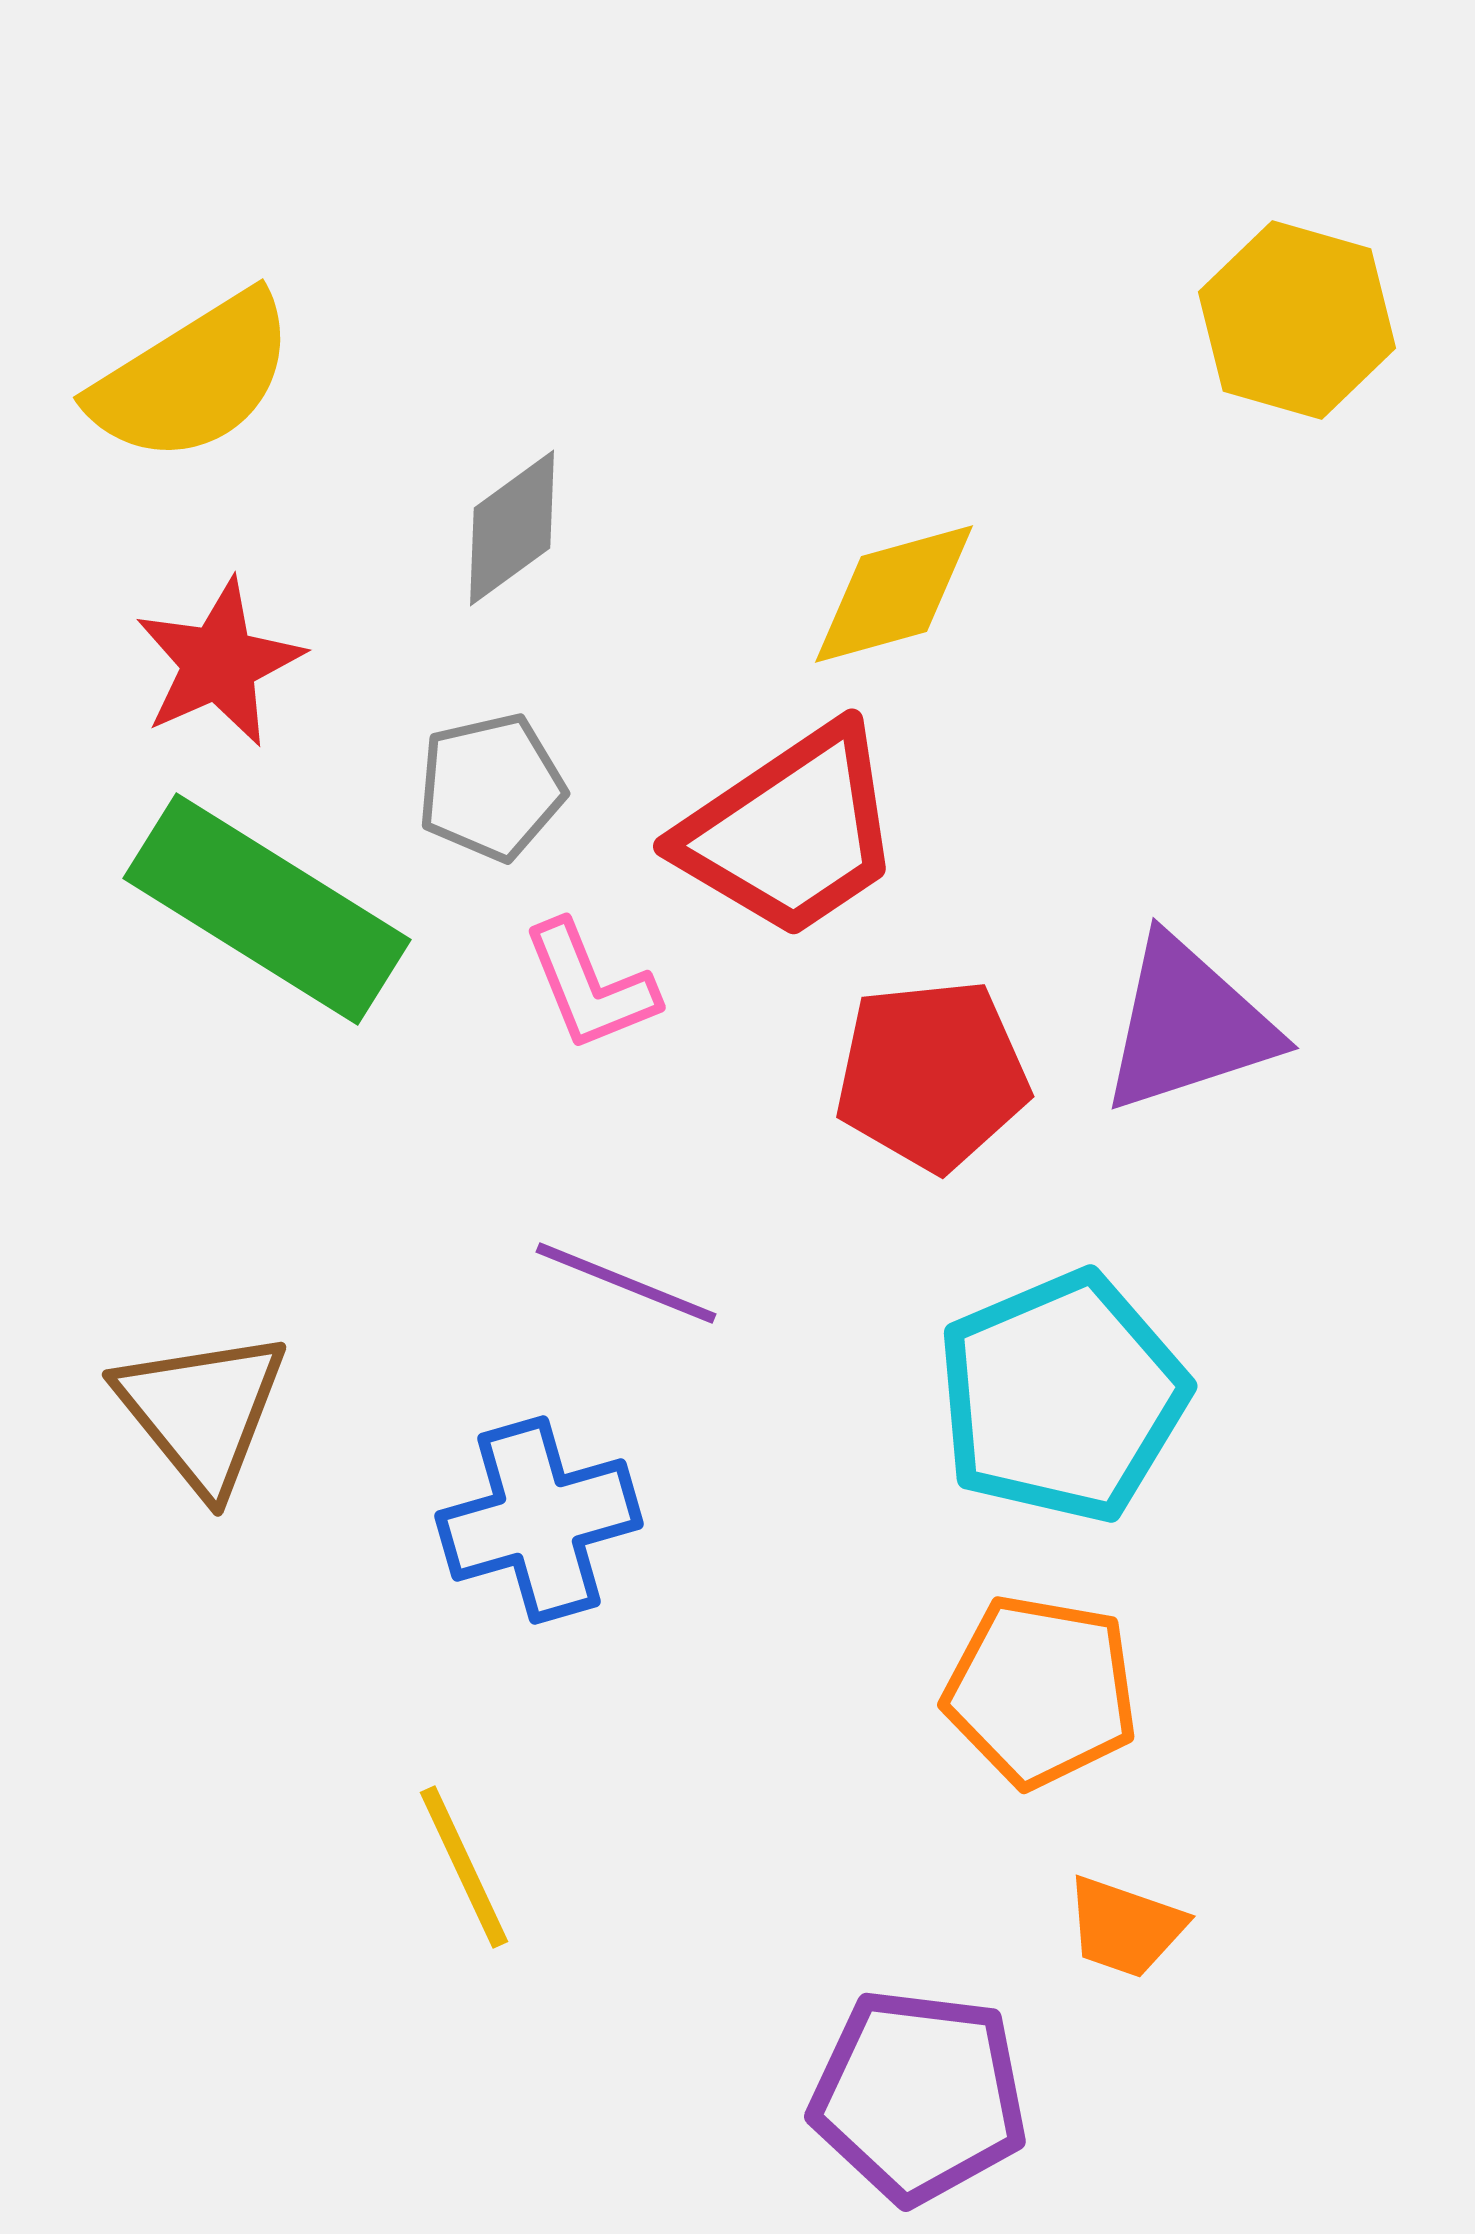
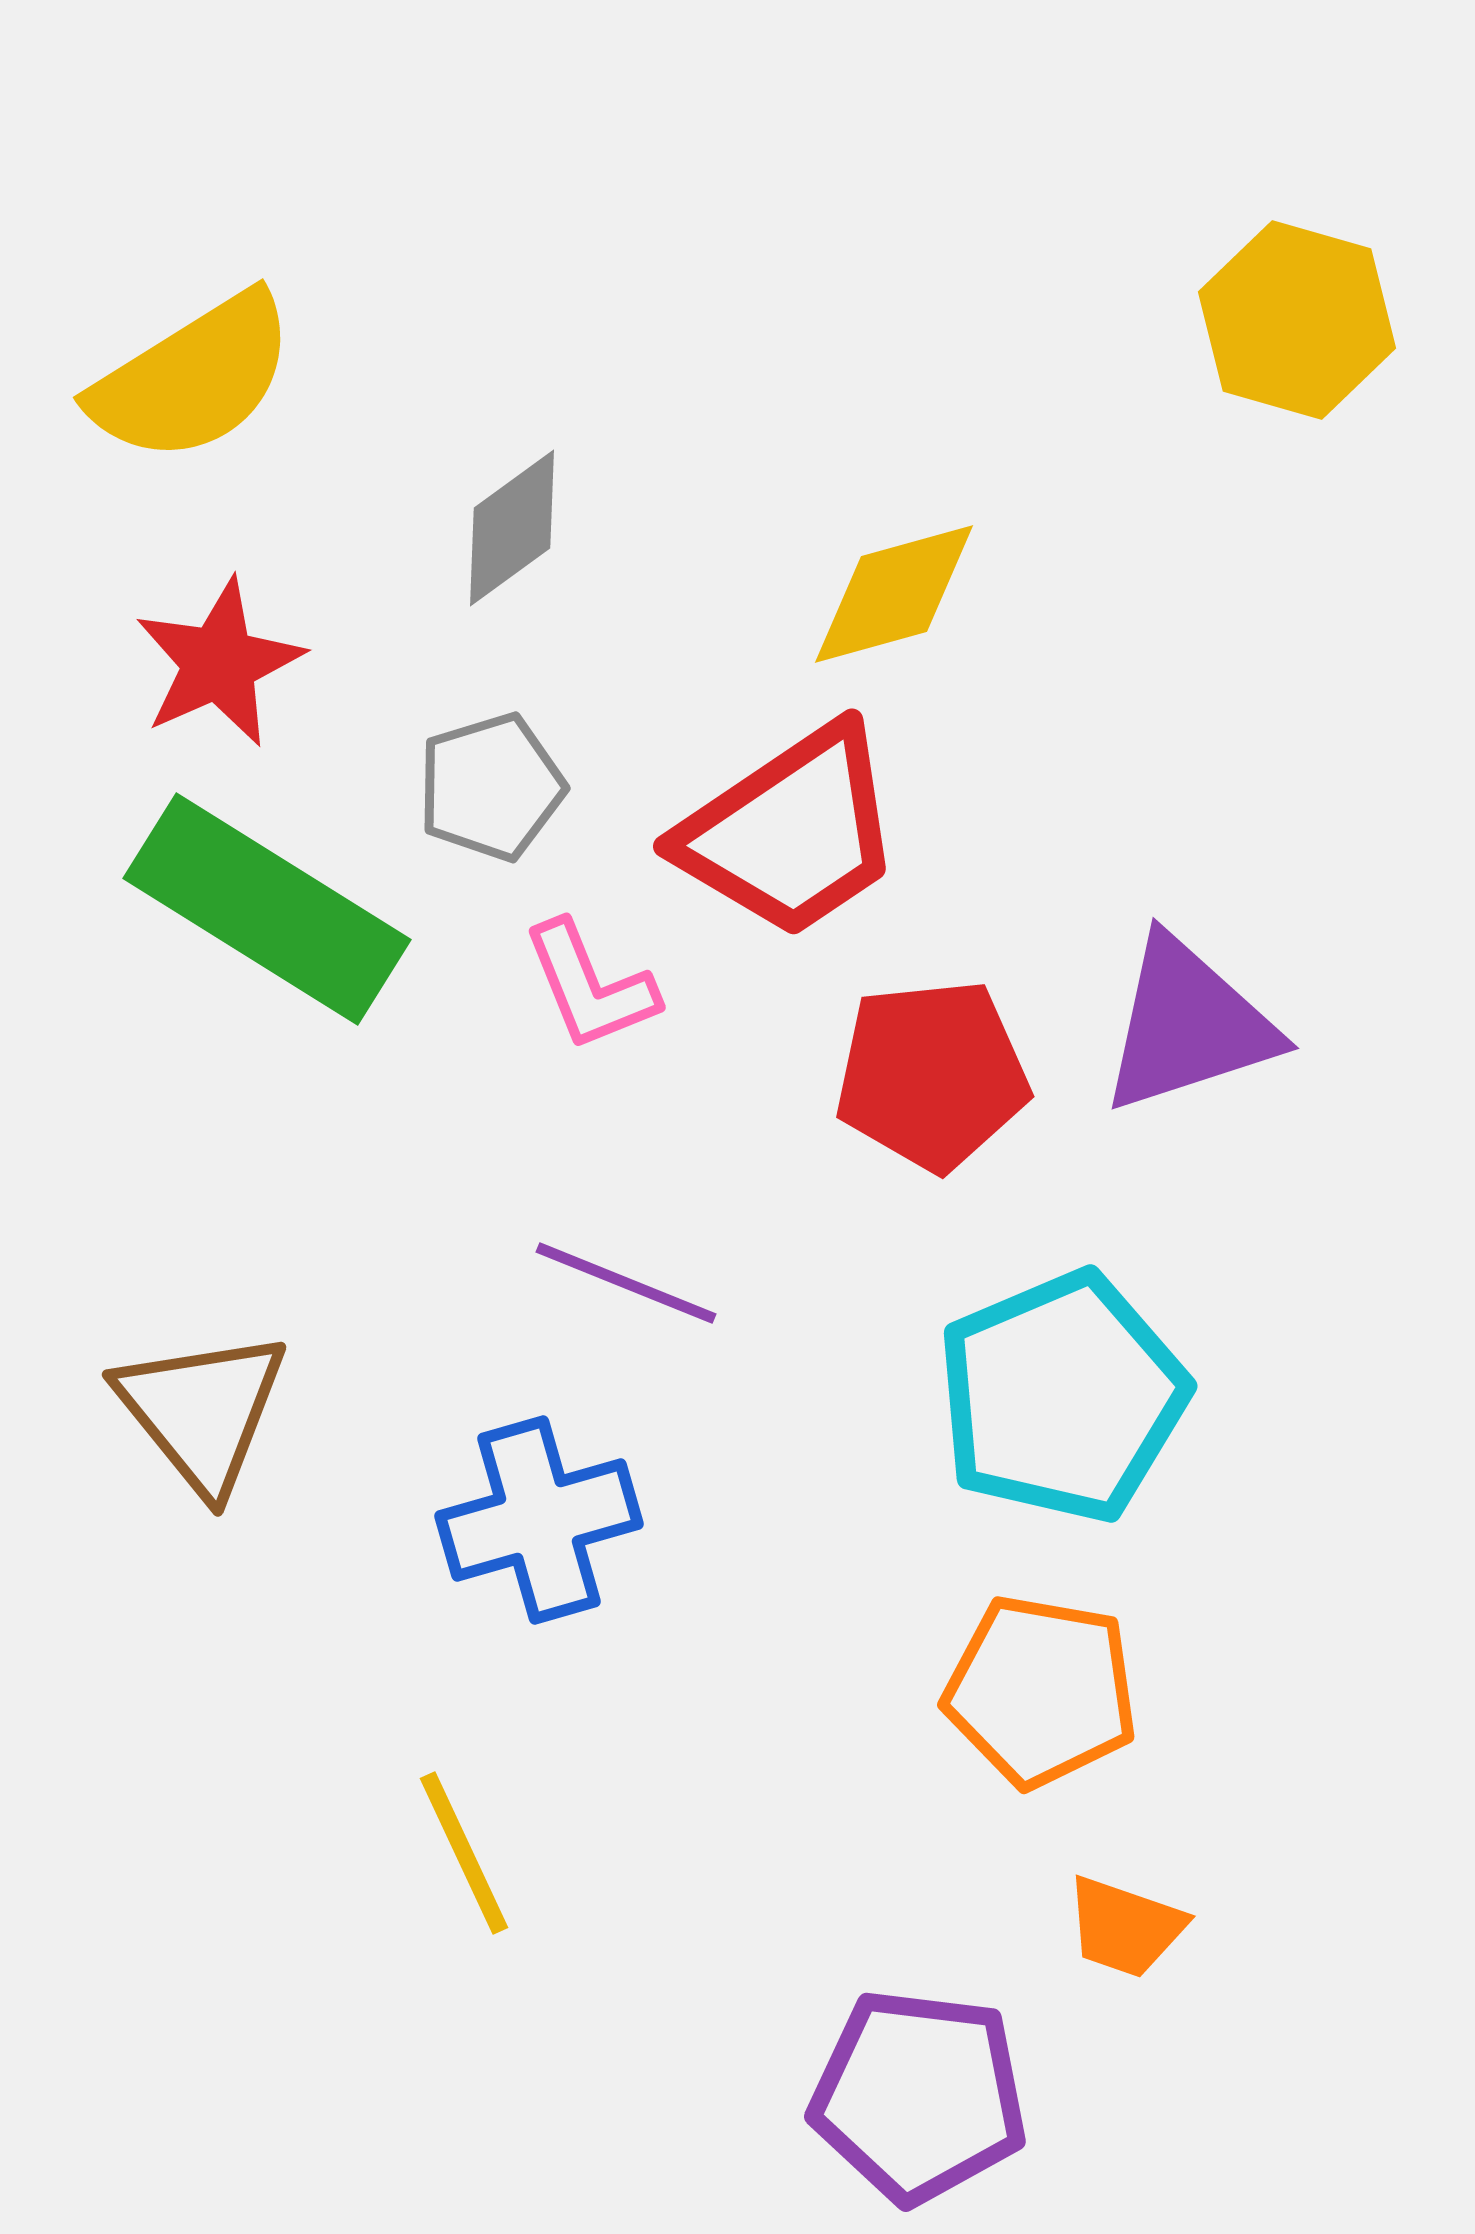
gray pentagon: rotated 4 degrees counterclockwise
yellow line: moved 14 px up
